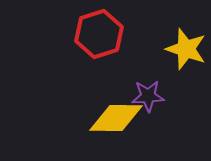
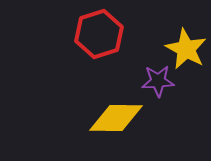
yellow star: rotated 9 degrees clockwise
purple star: moved 10 px right, 15 px up
